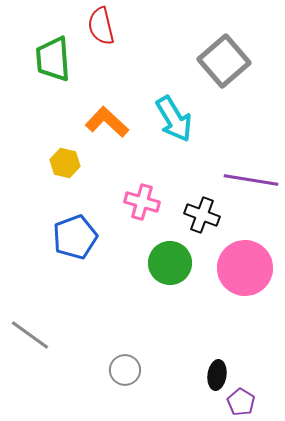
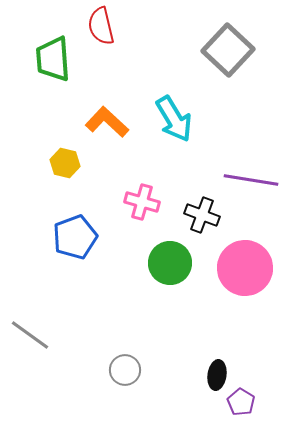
gray square: moved 4 px right, 11 px up; rotated 6 degrees counterclockwise
